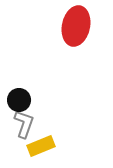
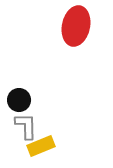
gray L-shape: moved 2 px right, 2 px down; rotated 20 degrees counterclockwise
